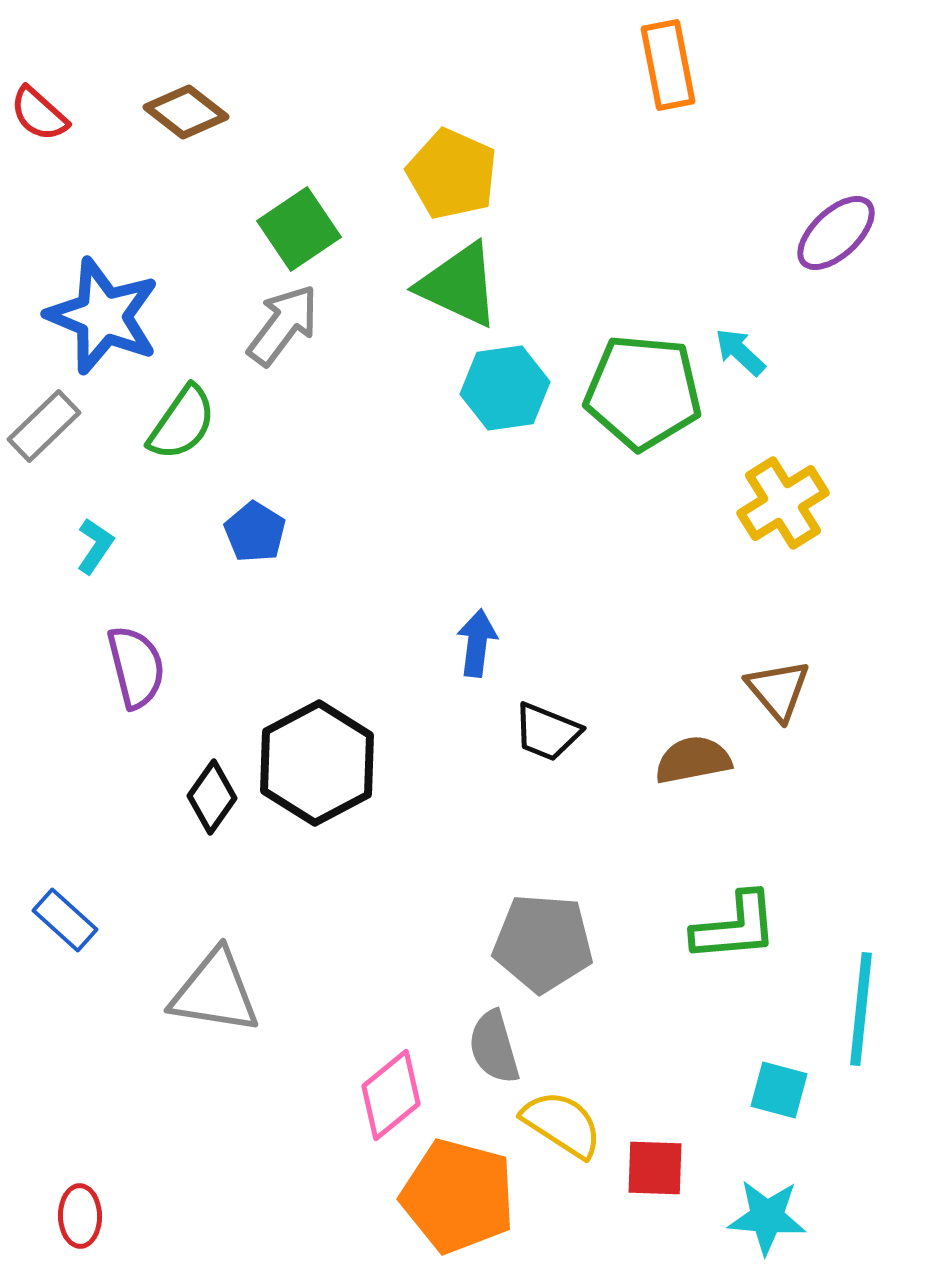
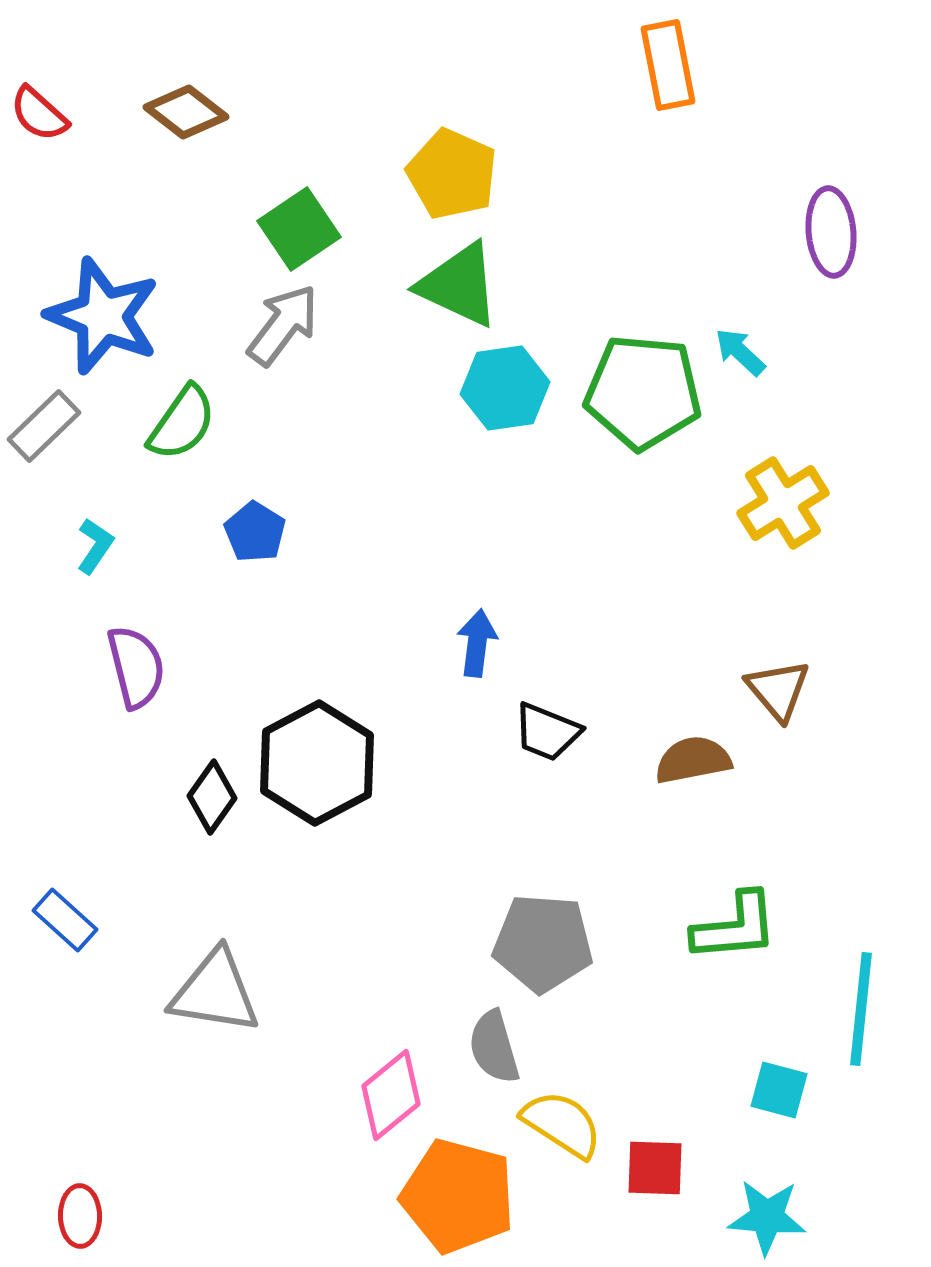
purple ellipse: moved 5 px left, 1 px up; rotated 52 degrees counterclockwise
